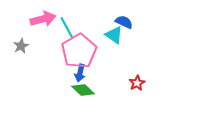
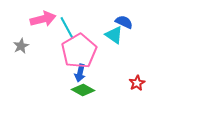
green diamond: rotated 15 degrees counterclockwise
